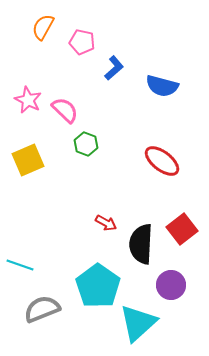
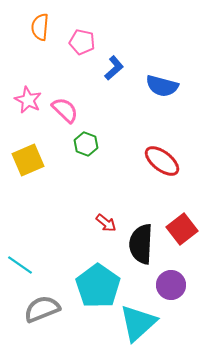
orange semicircle: moved 3 px left; rotated 24 degrees counterclockwise
red arrow: rotated 10 degrees clockwise
cyan line: rotated 16 degrees clockwise
